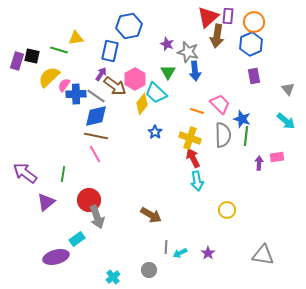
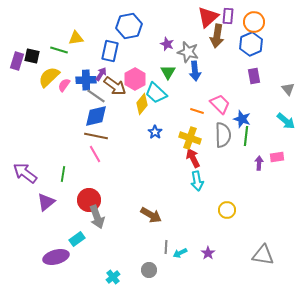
blue cross at (76, 94): moved 10 px right, 14 px up
